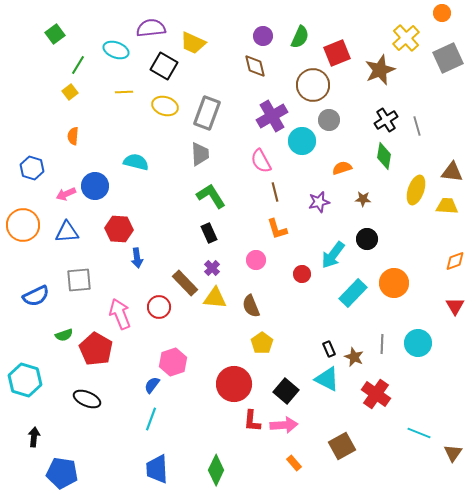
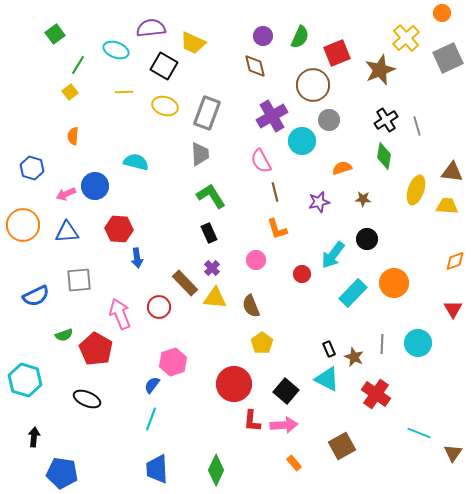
red triangle at (455, 306): moved 2 px left, 3 px down
